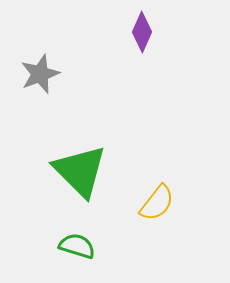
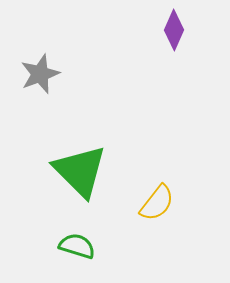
purple diamond: moved 32 px right, 2 px up
